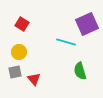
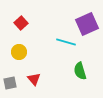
red square: moved 1 px left, 1 px up; rotated 16 degrees clockwise
gray square: moved 5 px left, 11 px down
